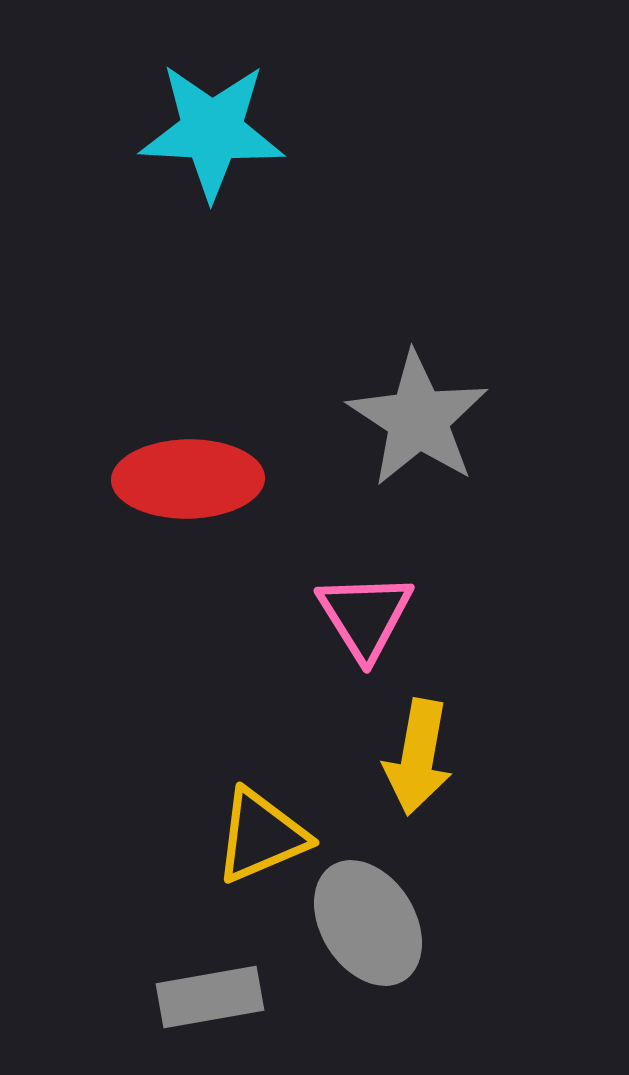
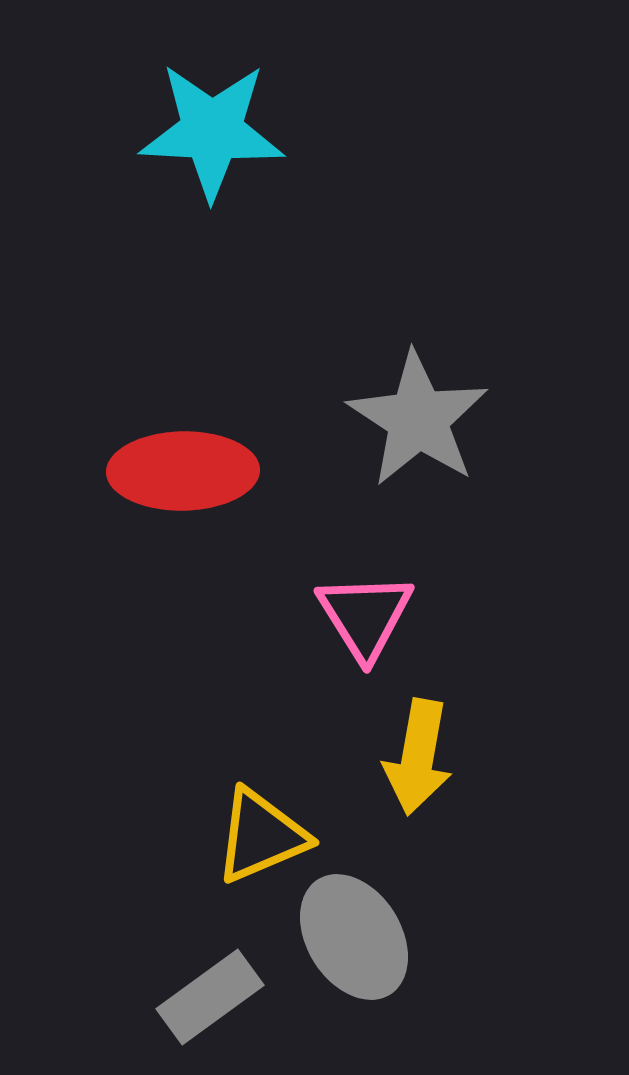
red ellipse: moved 5 px left, 8 px up
gray ellipse: moved 14 px left, 14 px down
gray rectangle: rotated 26 degrees counterclockwise
